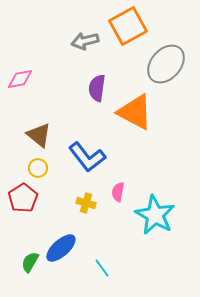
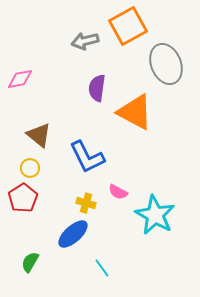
gray ellipse: rotated 63 degrees counterclockwise
blue L-shape: rotated 12 degrees clockwise
yellow circle: moved 8 px left
pink semicircle: rotated 72 degrees counterclockwise
blue ellipse: moved 12 px right, 14 px up
